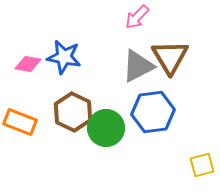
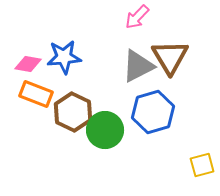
blue star: rotated 16 degrees counterclockwise
blue hexagon: rotated 9 degrees counterclockwise
orange rectangle: moved 16 px right, 28 px up
green circle: moved 1 px left, 2 px down
